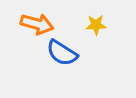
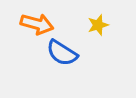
yellow star: moved 2 px right; rotated 15 degrees counterclockwise
